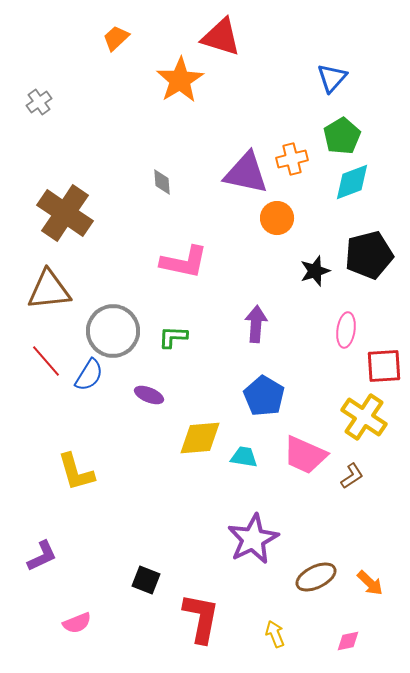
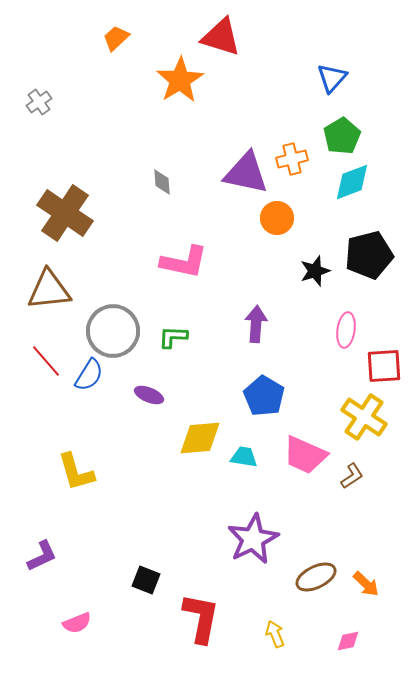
orange arrow: moved 4 px left, 1 px down
